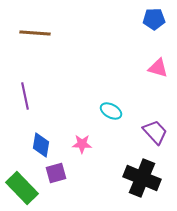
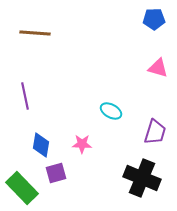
purple trapezoid: rotated 60 degrees clockwise
